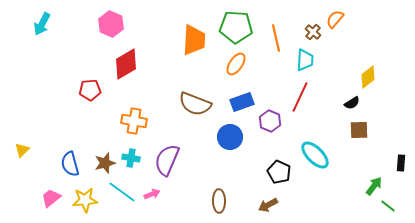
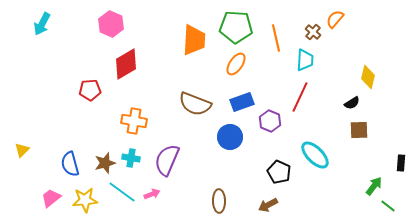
yellow diamond: rotated 40 degrees counterclockwise
